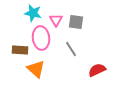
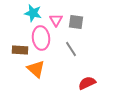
red semicircle: moved 10 px left, 13 px down
